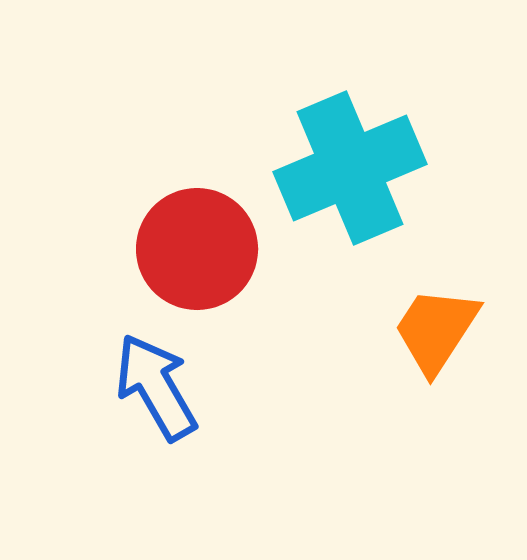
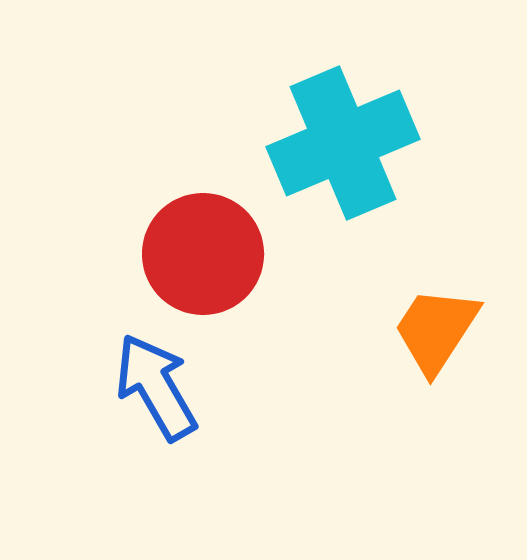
cyan cross: moved 7 px left, 25 px up
red circle: moved 6 px right, 5 px down
